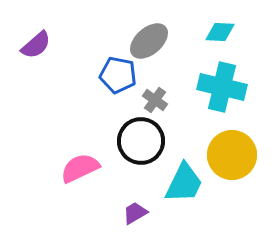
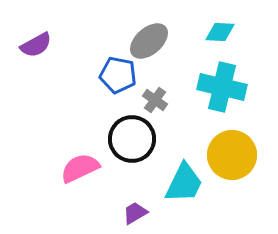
purple semicircle: rotated 12 degrees clockwise
black circle: moved 9 px left, 2 px up
